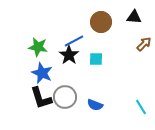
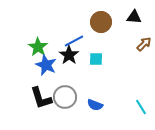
green star: rotated 24 degrees clockwise
blue star: moved 4 px right, 8 px up
